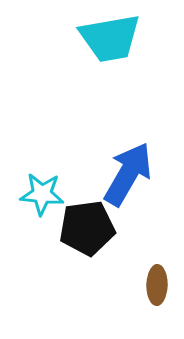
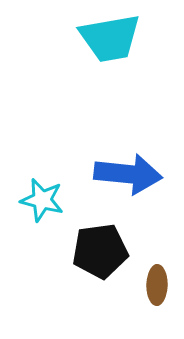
blue arrow: rotated 66 degrees clockwise
cyan star: moved 6 px down; rotated 9 degrees clockwise
black pentagon: moved 13 px right, 23 px down
